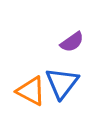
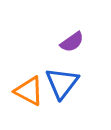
orange triangle: moved 2 px left
